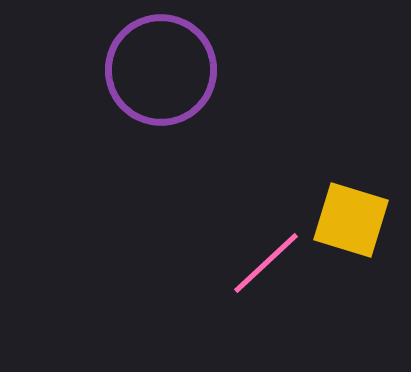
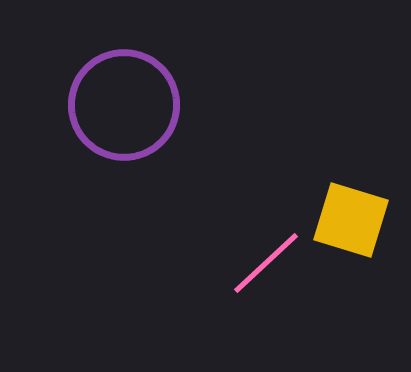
purple circle: moved 37 px left, 35 px down
